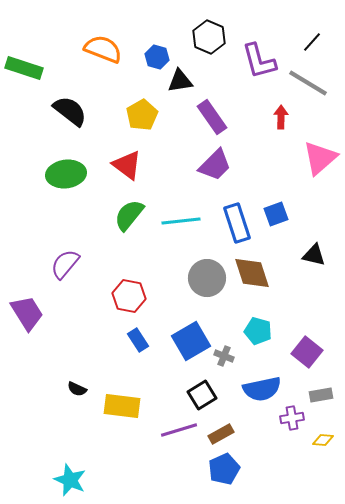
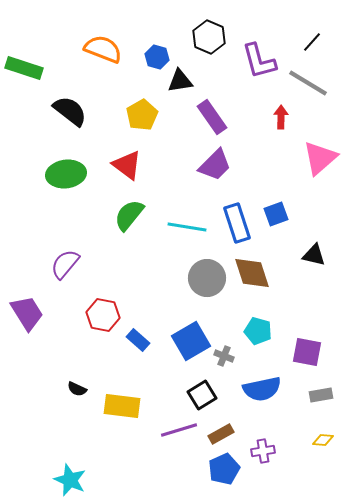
cyan line at (181, 221): moved 6 px right, 6 px down; rotated 15 degrees clockwise
red hexagon at (129, 296): moved 26 px left, 19 px down
blue rectangle at (138, 340): rotated 15 degrees counterclockwise
purple square at (307, 352): rotated 28 degrees counterclockwise
purple cross at (292, 418): moved 29 px left, 33 px down
